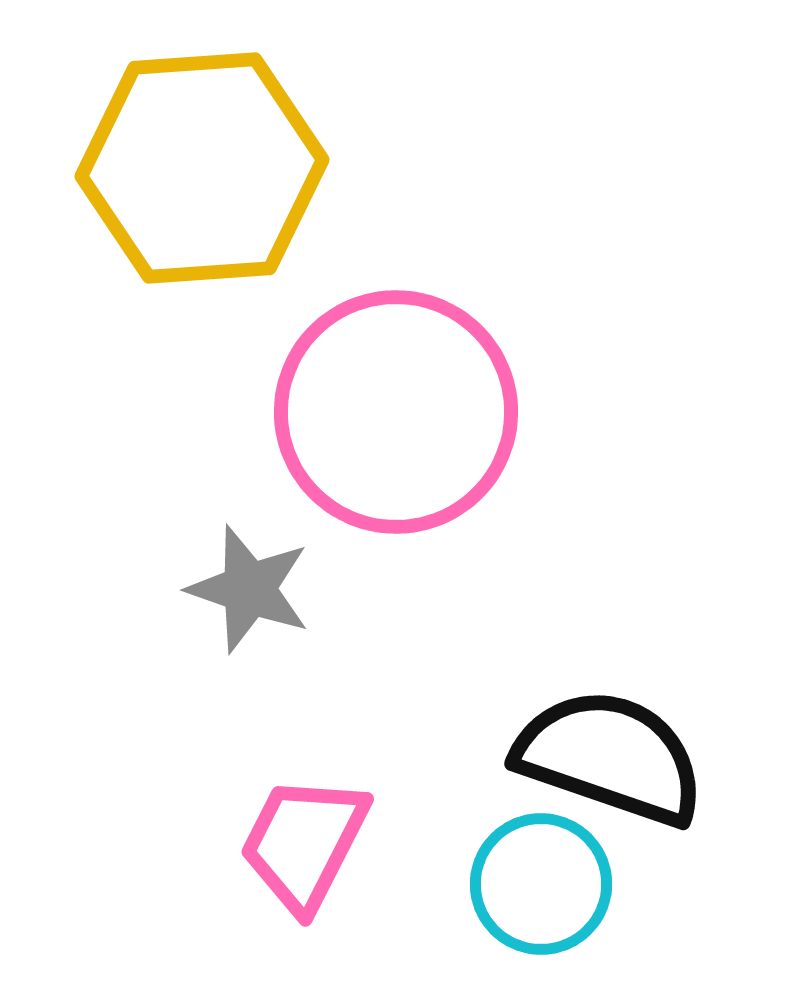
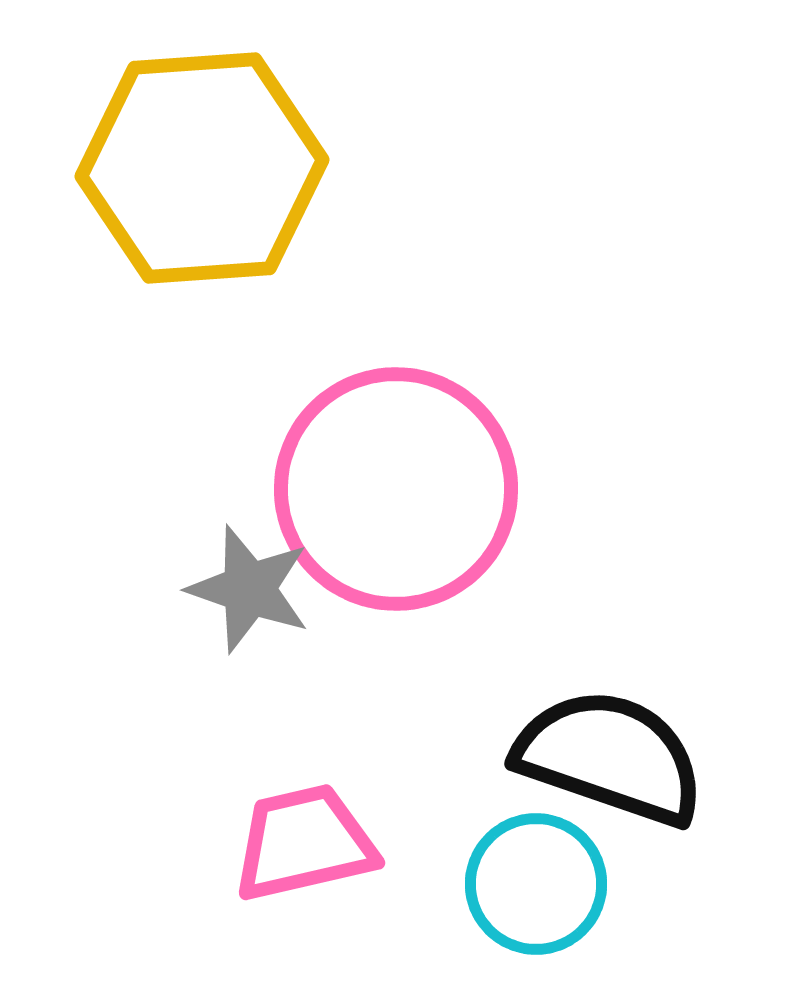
pink circle: moved 77 px down
pink trapezoid: rotated 50 degrees clockwise
cyan circle: moved 5 px left
